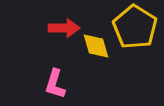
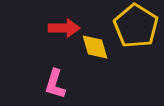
yellow pentagon: moved 1 px right, 1 px up
yellow diamond: moved 1 px left, 1 px down
